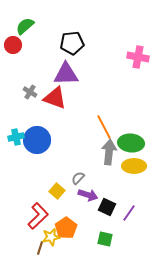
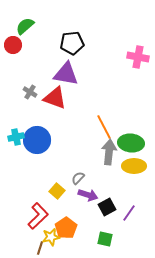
purple triangle: rotated 12 degrees clockwise
black square: rotated 36 degrees clockwise
